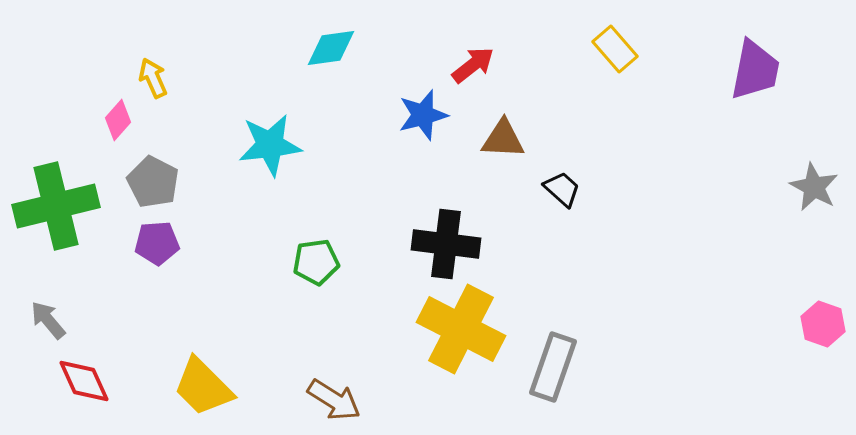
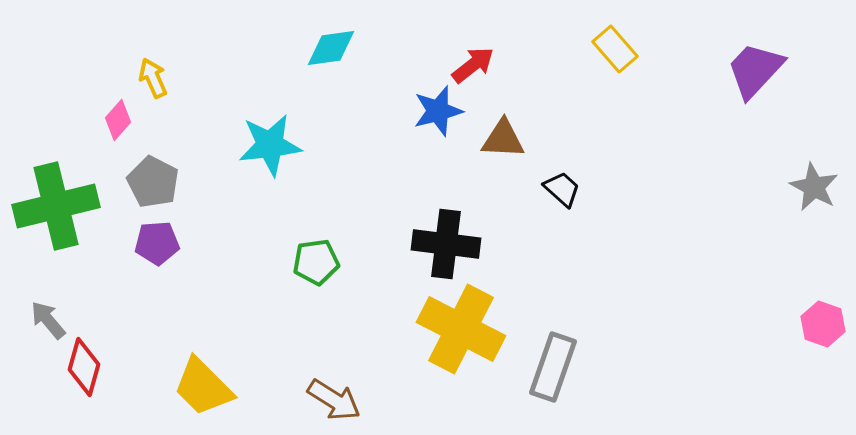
purple trapezoid: rotated 148 degrees counterclockwise
blue star: moved 15 px right, 4 px up
red diamond: moved 14 px up; rotated 40 degrees clockwise
